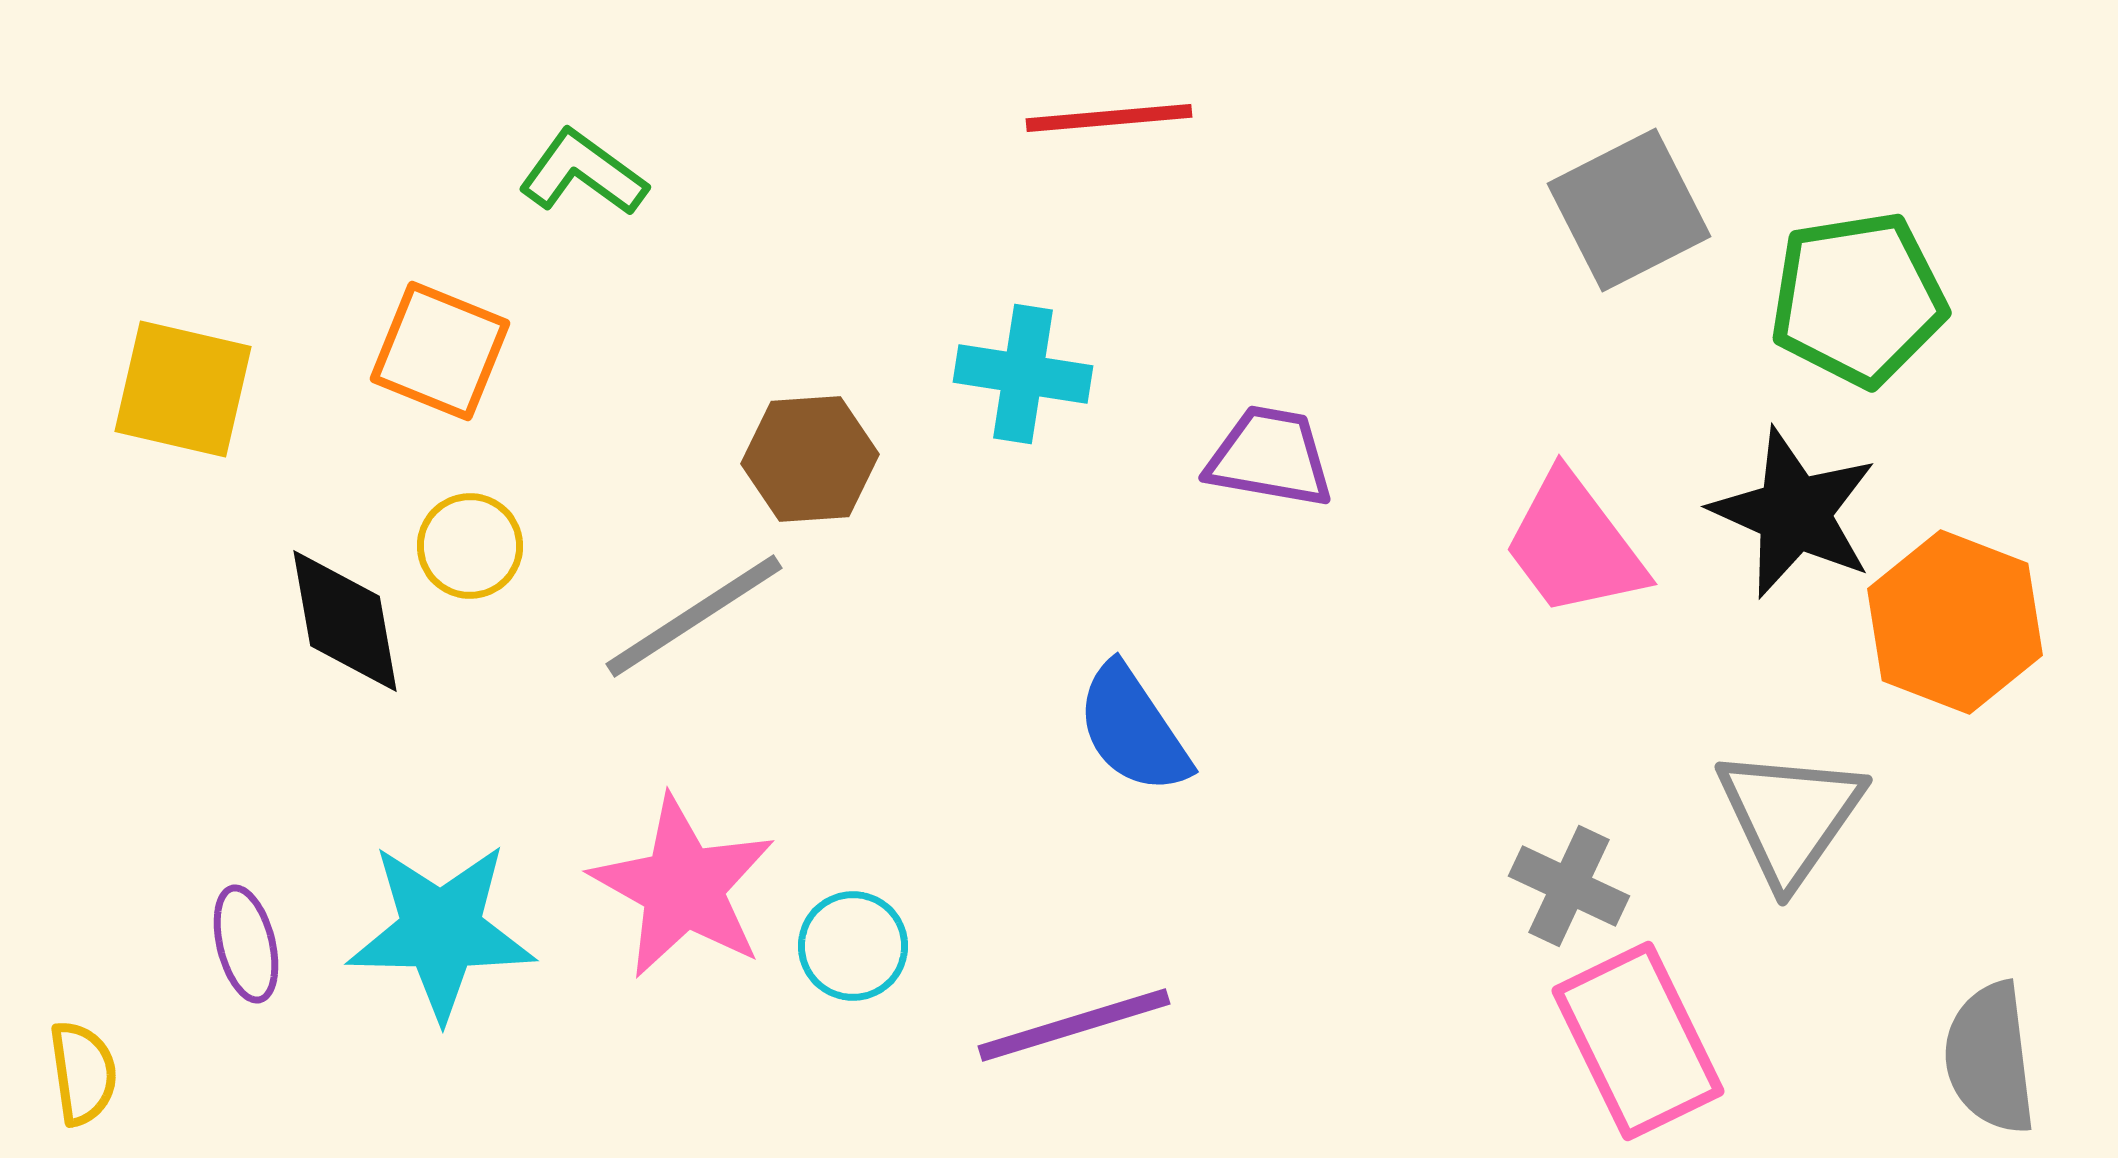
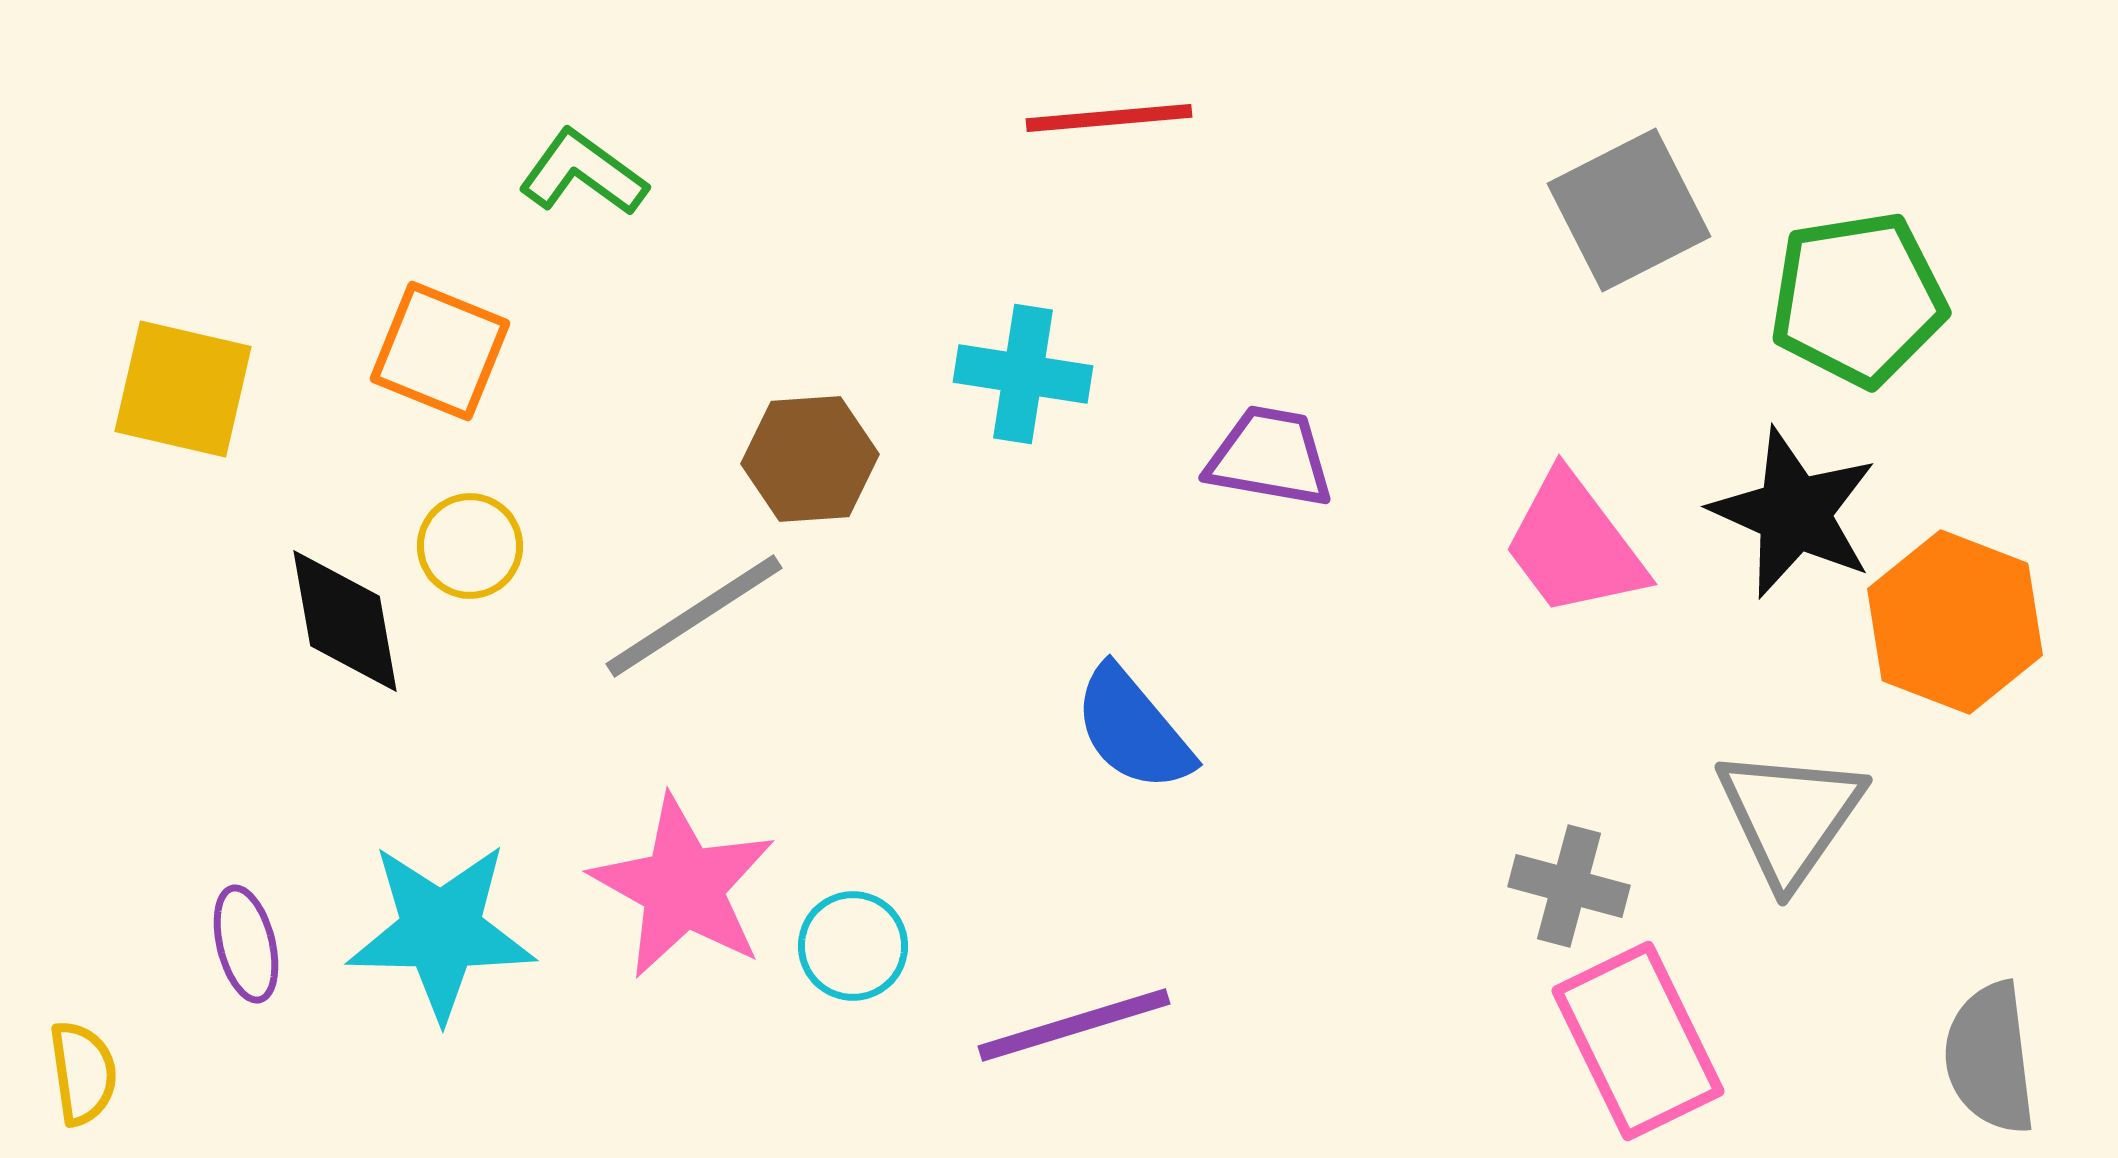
blue semicircle: rotated 6 degrees counterclockwise
gray cross: rotated 10 degrees counterclockwise
